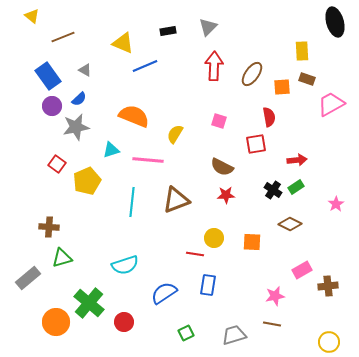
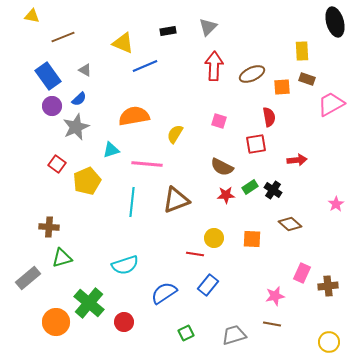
yellow triangle at (32, 16): rotated 28 degrees counterclockwise
brown ellipse at (252, 74): rotated 30 degrees clockwise
orange semicircle at (134, 116): rotated 32 degrees counterclockwise
gray star at (76, 127): rotated 12 degrees counterclockwise
pink line at (148, 160): moved 1 px left, 4 px down
green rectangle at (296, 187): moved 46 px left
brown diamond at (290, 224): rotated 15 degrees clockwise
orange square at (252, 242): moved 3 px up
pink rectangle at (302, 270): moved 3 px down; rotated 36 degrees counterclockwise
blue rectangle at (208, 285): rotated 30 degrees clockwise
